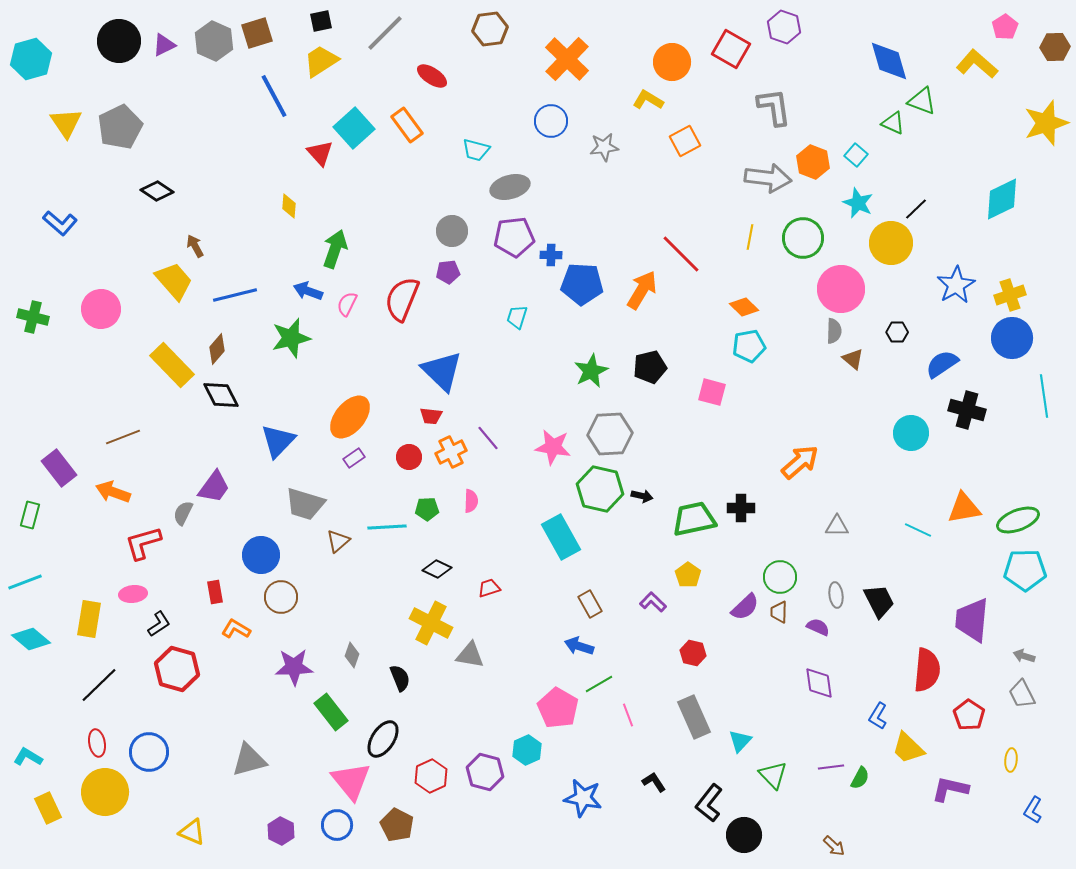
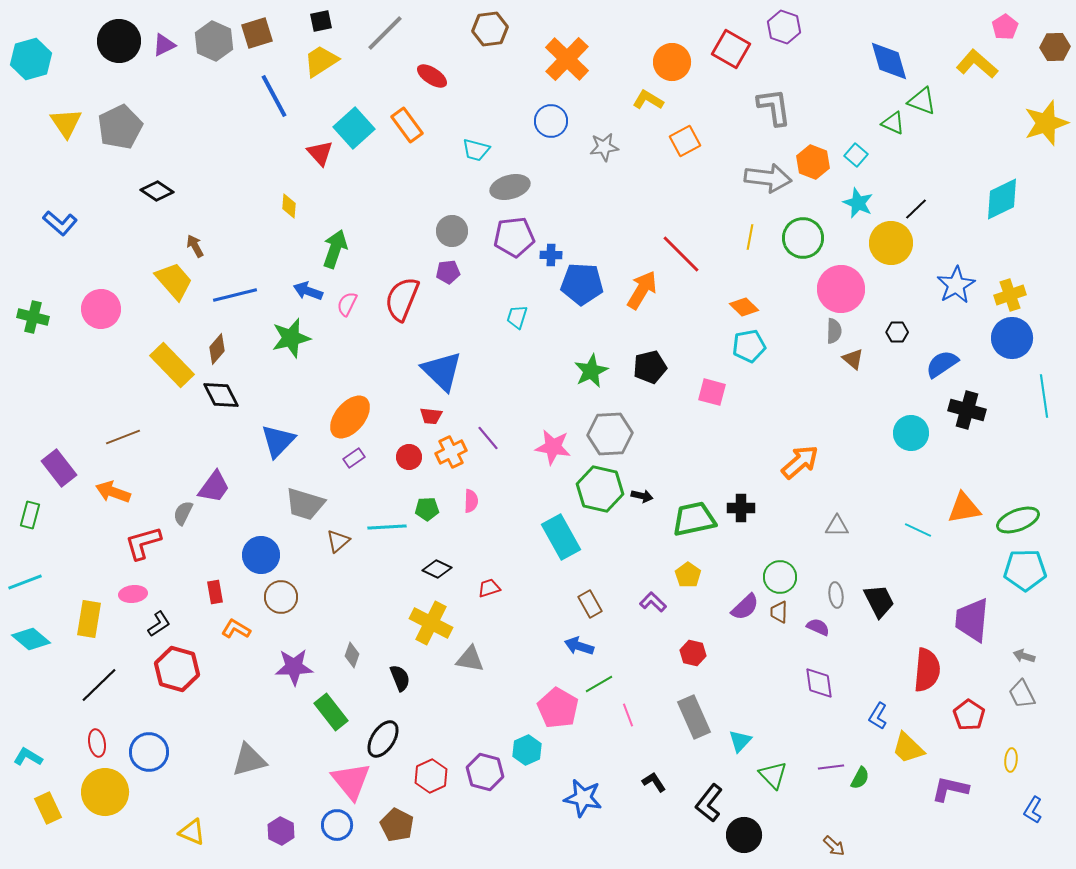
gray triangle at (470, 655): moved 4 px down
